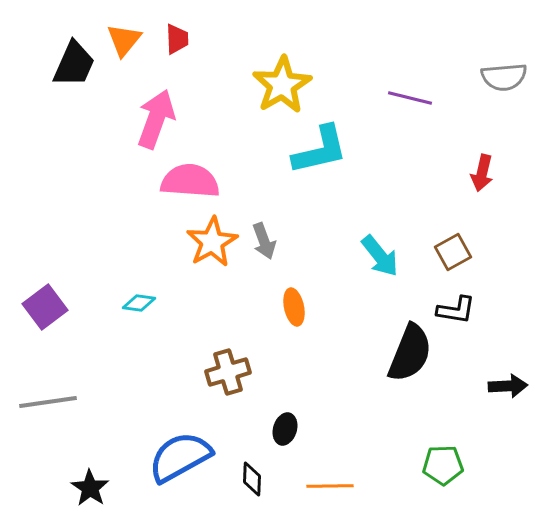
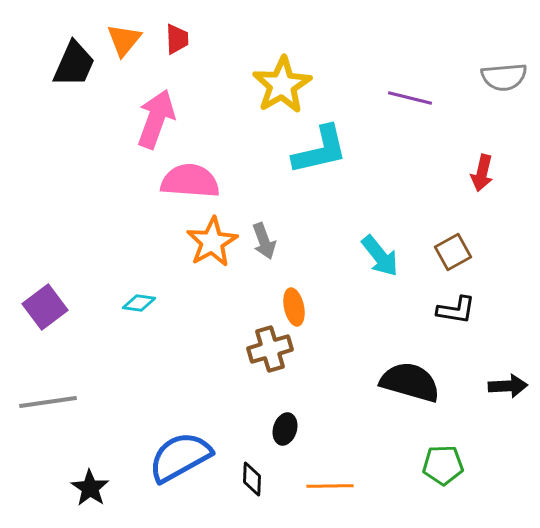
black semicircle: moved 29 px down; rotated 96 degrees counterclockwise
brown cross: moved 42 px right, 23 px up
